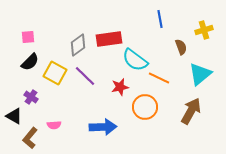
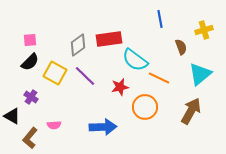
pink square: moved 2 px right, 3 px down
black triangle: moved 2 px left
